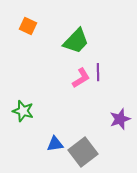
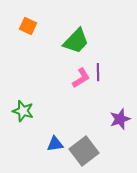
gray square: moved 1 px right, 1 px up
